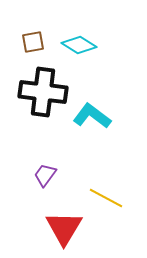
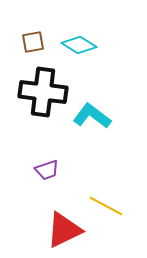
purple trapezoid: moved 2 px right, 5 px up; rotated 145 degrees counterclockwise
yellow line: moved 8 px down
red triangle: moved 2 px down; rotated 33 degrees clockwise
